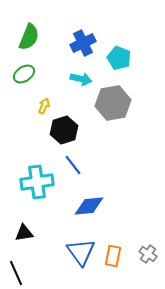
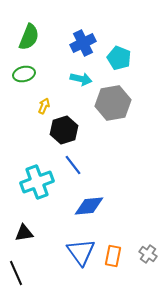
green ellipse: rotated 20 degrees clockwise
cyan cross: rotated 12 degrees counterclockwise
